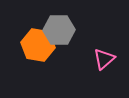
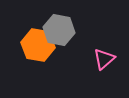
gray hexagon: rotated 12 degrees clockwise
